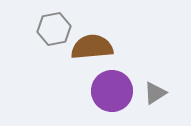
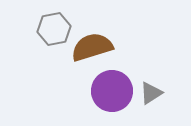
brown semicircle: rotated 12 degrees counterclockwise
gray triangle: moved 4 px left
